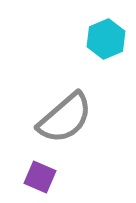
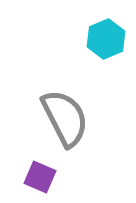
gray semicircle: rotated 76 degrees counterclockwise
